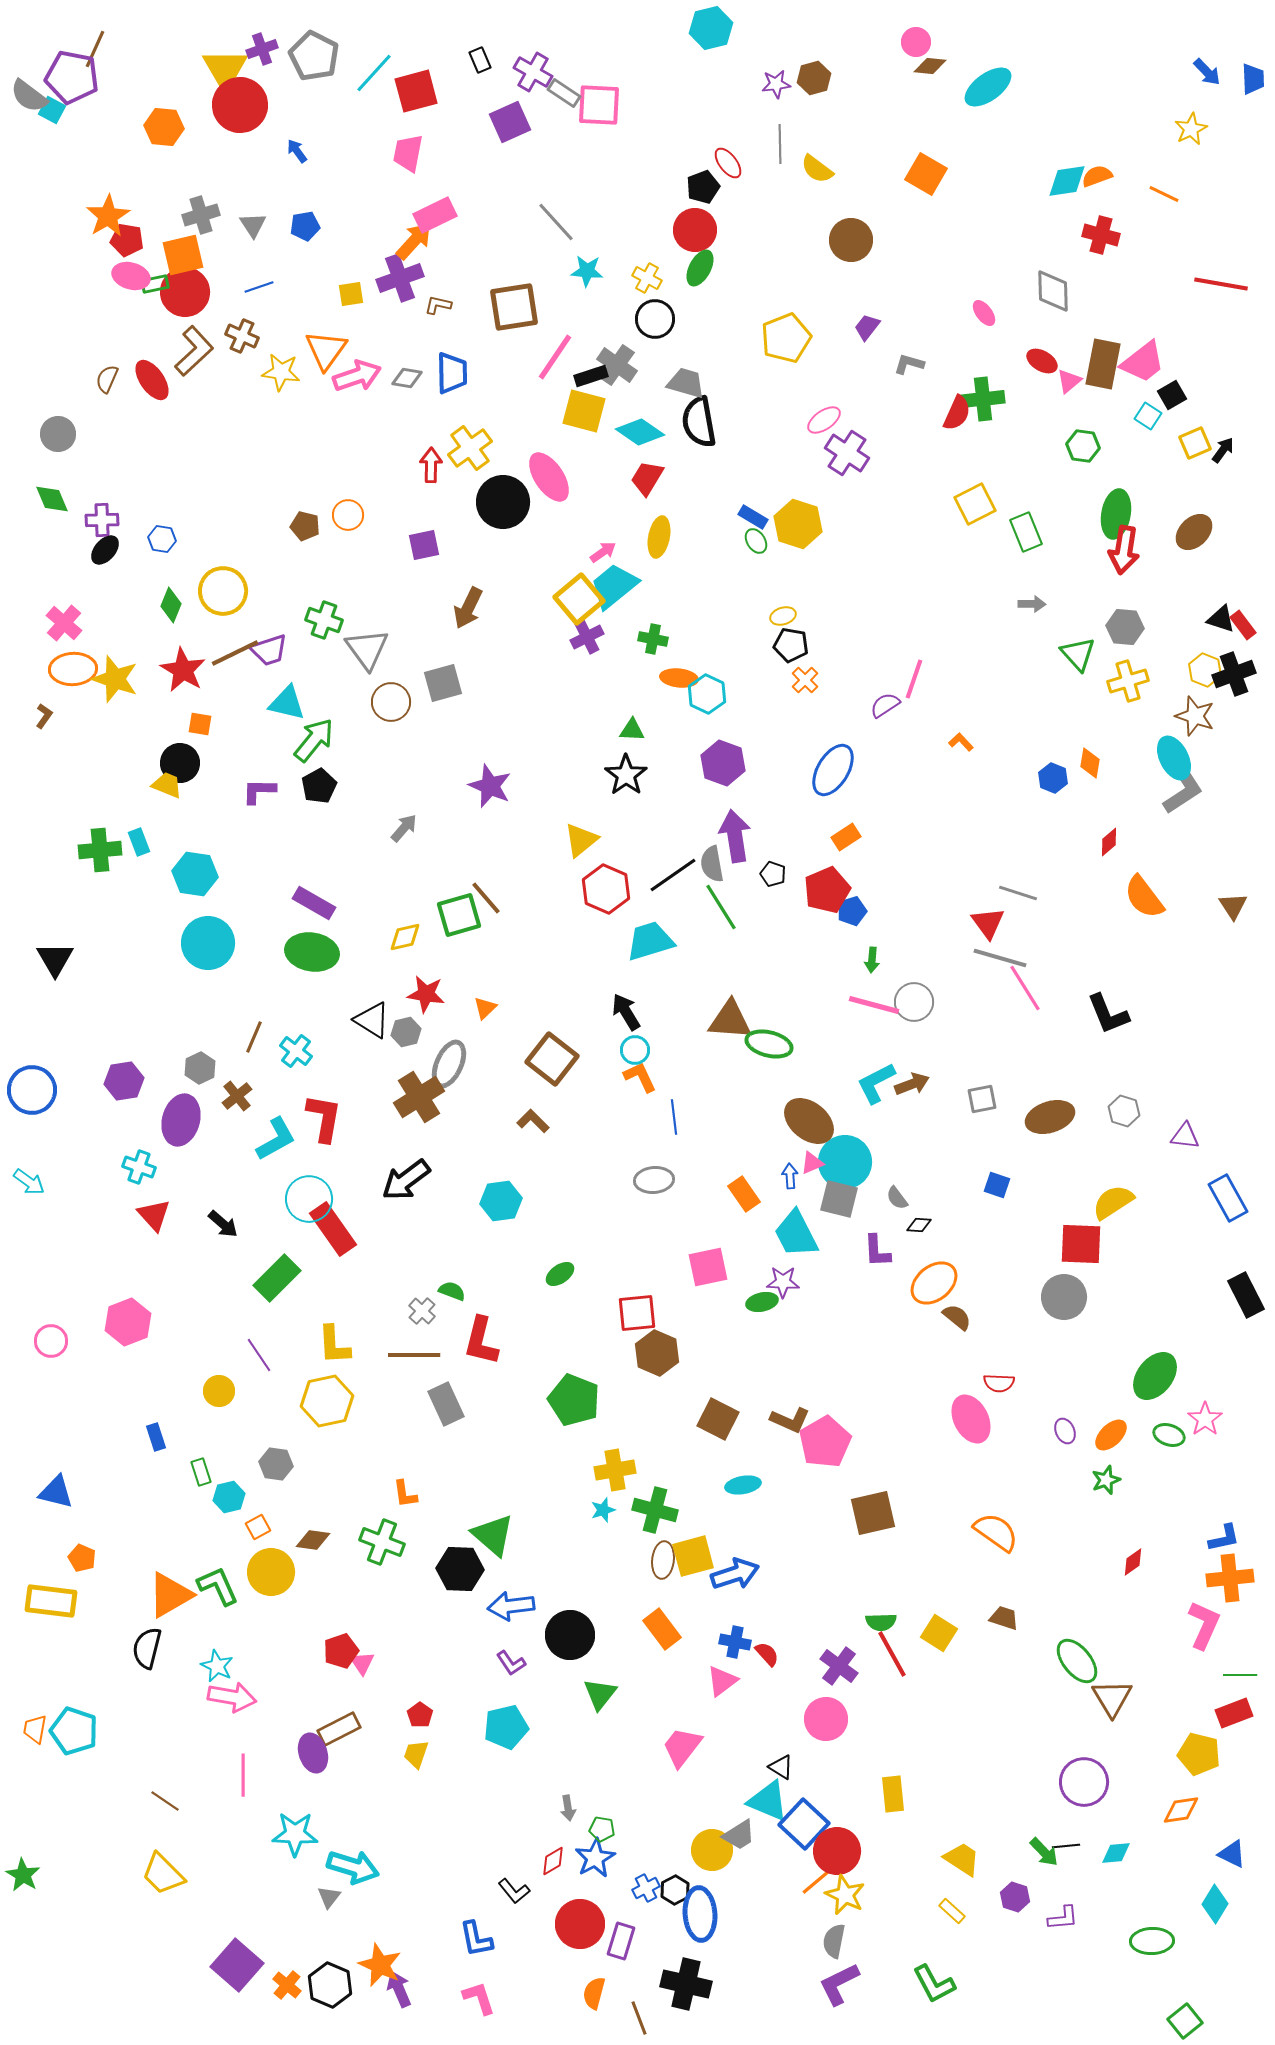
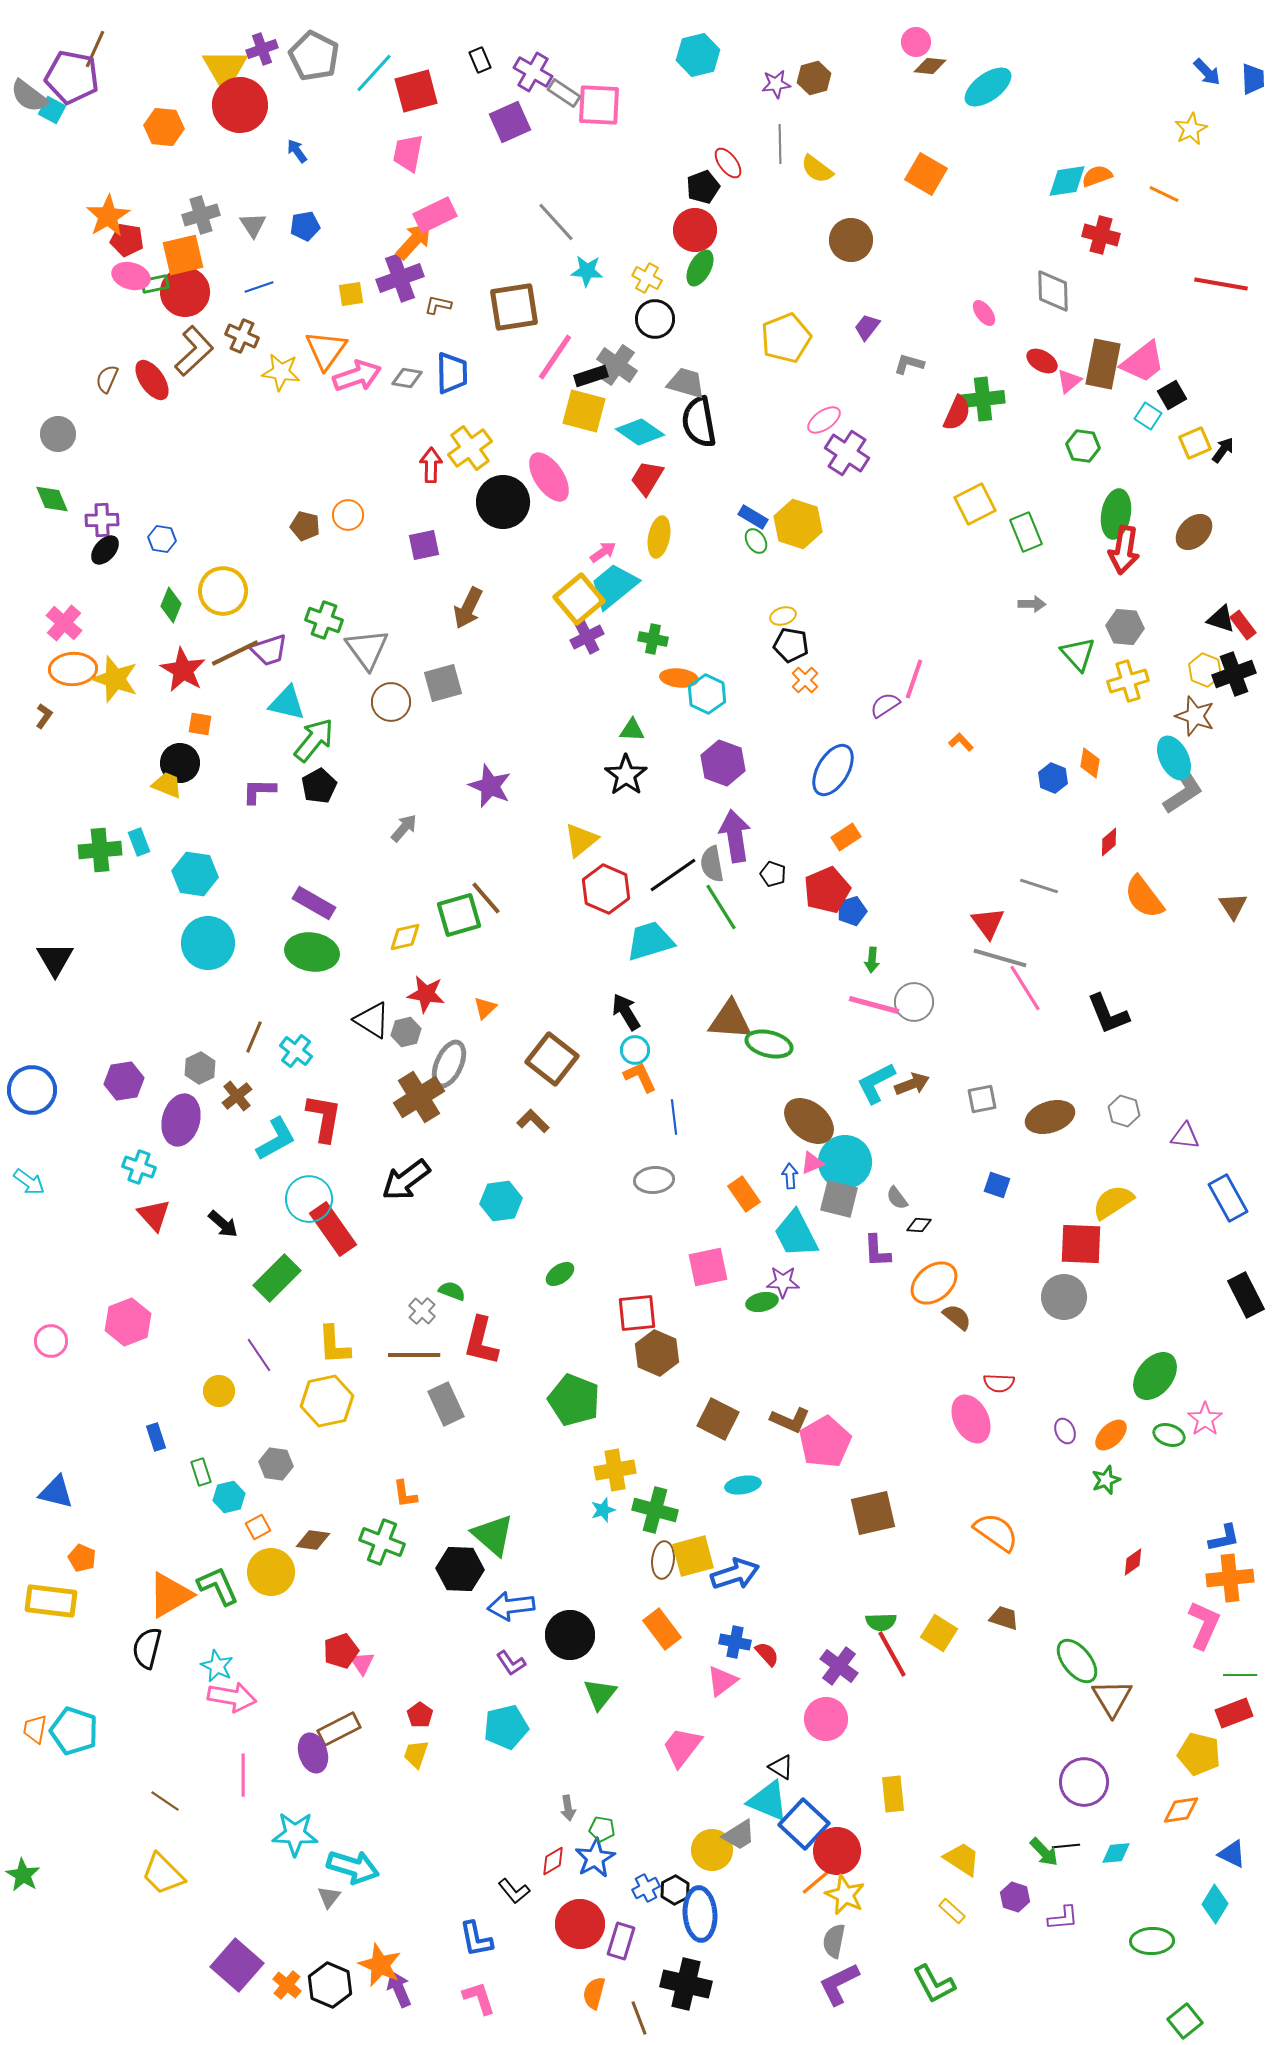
cyan hexagon at (711, 28): moved 13 px left, 27 px down
gray line at (1018, 893): moved 21 px right, 7 px up
